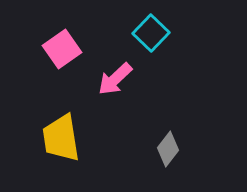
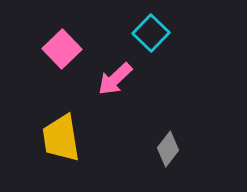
pink square: rotated 9 degrees counterclockwise
